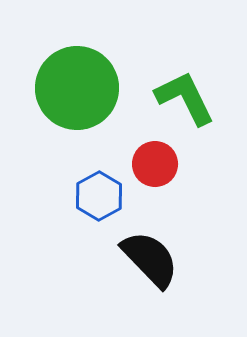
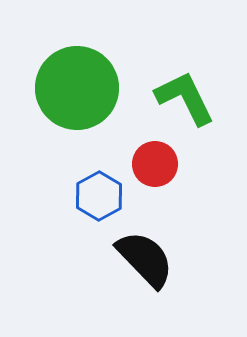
black semicircle: moved 5 px left
